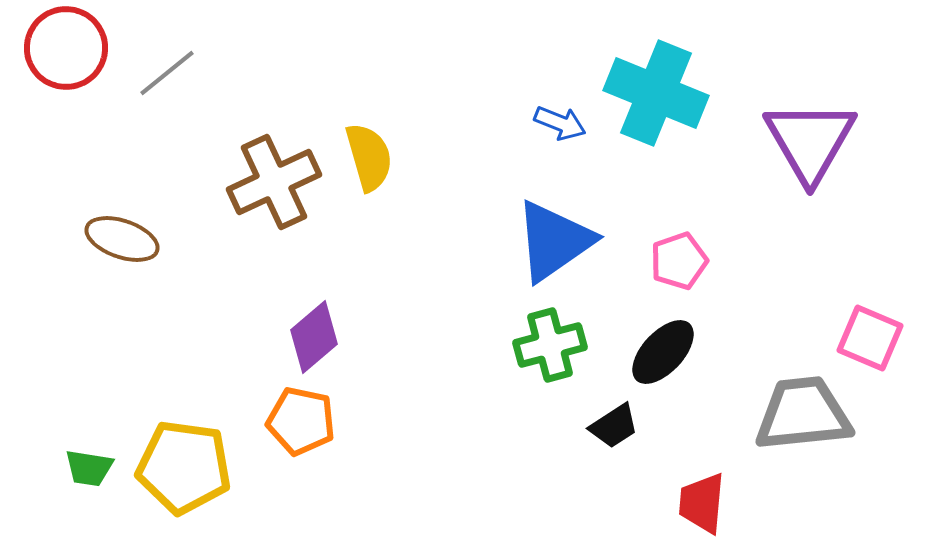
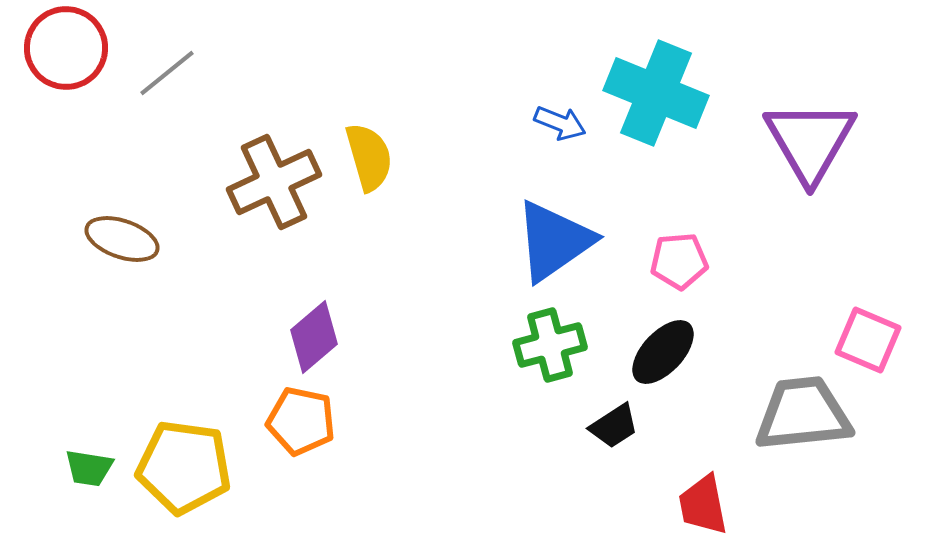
pink pentagon: rotated 14 degrees clockwise
pink square: moved 2 px left, 2 px down
red trapezoid: moved 1 px right, 2 px down; rotated 16 degrees counterclockwise
